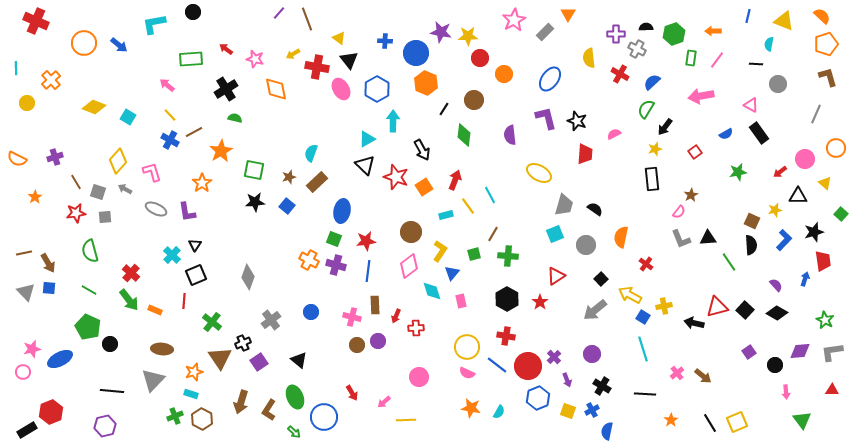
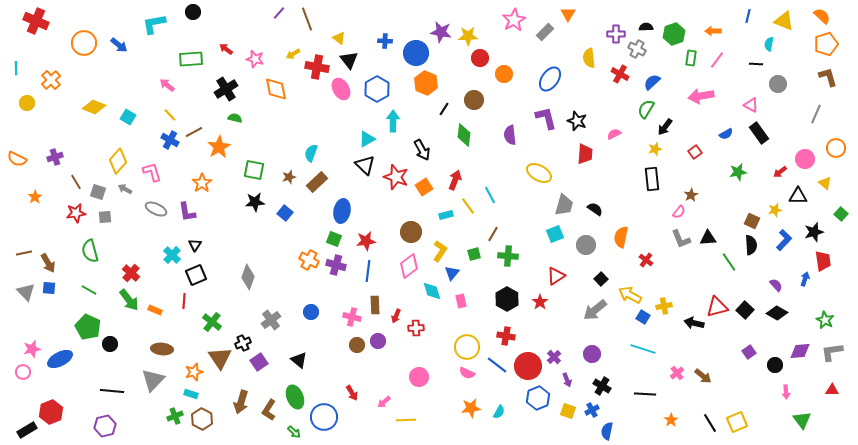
orange star at (221, 151): moved 2 px left, 4 px up
blue square at (287, 206): moved 2 px left, 7 px down
red cross at (646, 264): moved 4 px up
cyan line at (643, 349): rotated 55 degrees counterclockwise
orange star at (471, 408): rotated 18 degrees counterclockwise
